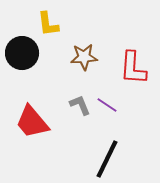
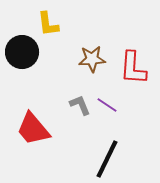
black circle: moved 1 px up
brown star: moved 8 px right, 2 px down
red trapezoid: moved 1 px right, 7 px down
